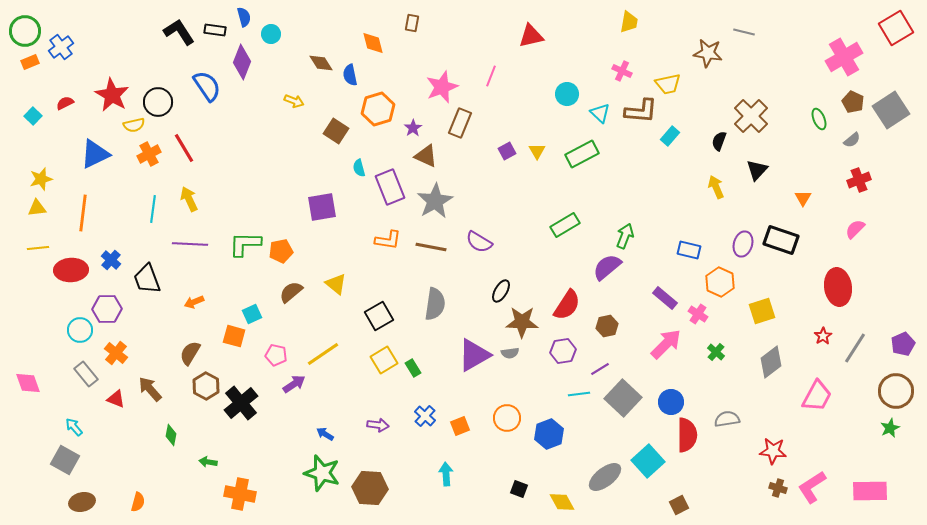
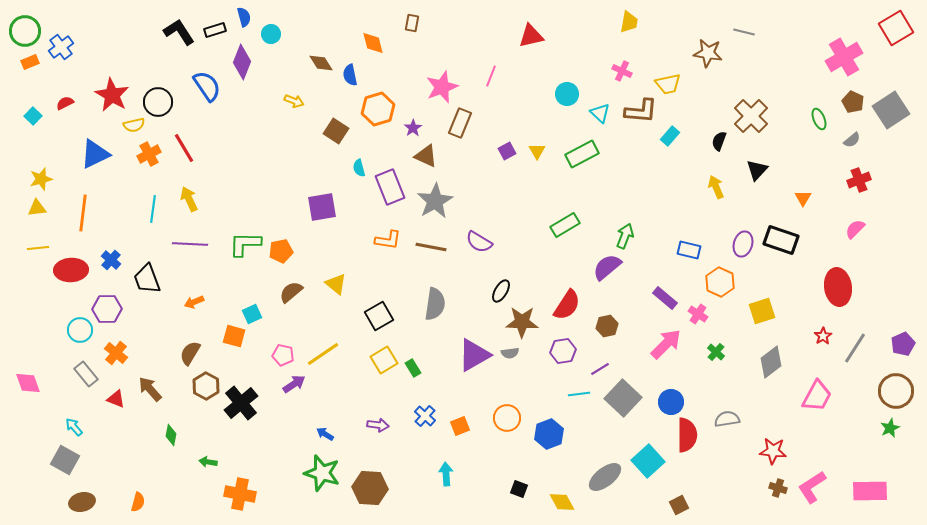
black rectangle at (215, 30): rotated 25 degrees counterclockwise
pink pentagon at (276, 355): moved 7 px right
